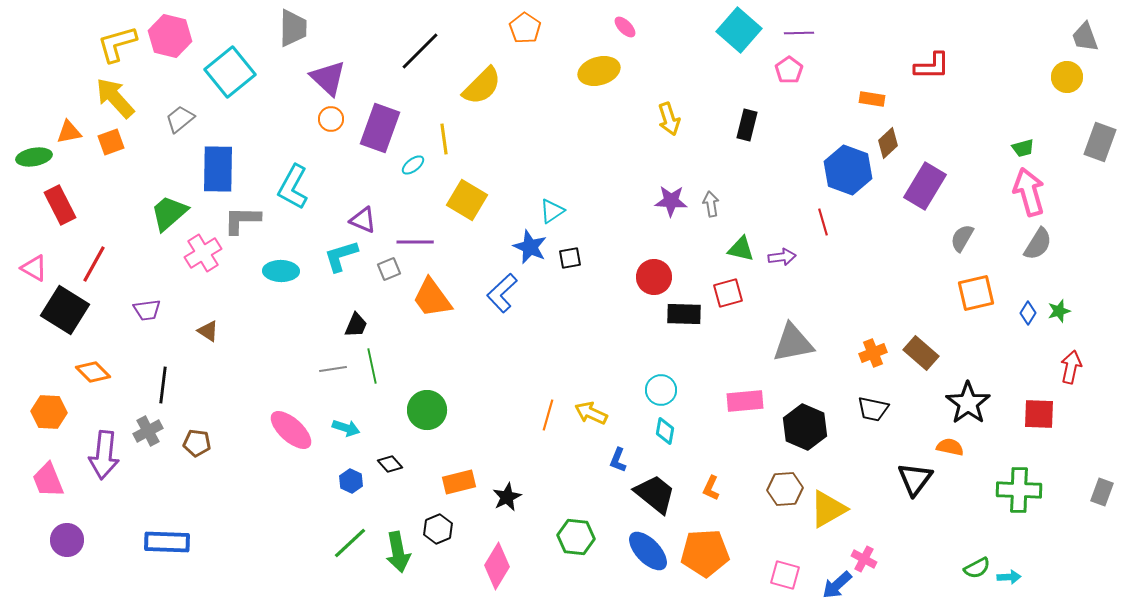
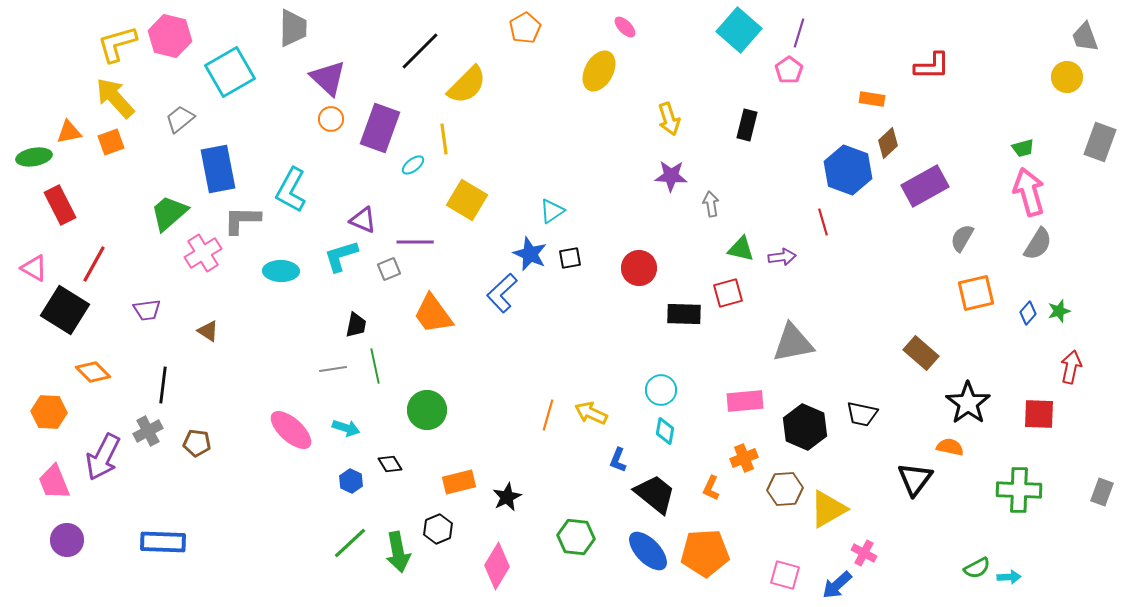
orange pentagon at (525, 28): rotated 8 degrees clockwise
purple line at (799, 33): rotated 72 degrees counterclockwise
yellow ellipse at (599, 71): rotated 45 degrees counterclockwise
cyan square at (230, 72): rotated 9 degrees clockwise
yellow semicircle at (482, 86): moved 15 px left, 1 px up
blue rectangle at (218, 169): rotated 12 degrees counterclockwise
purple rectangle at (925, 186): rotated 30 degrees clockwise
cyan L-shape at (293, 187): moved 2 px left, 3 px down
purple star at (671, 201): moved 25 px up
blue star at (530, 247): moved 7 px down
red circle at (654, 277): moved 15 px left, 9 px up
orange trapezoid at (432, 298): moved 1 px right, 16 px down
blue diamond at (1028, 313): rotated 10 degrees clockwise
black trapezoid at (356, 325): rotated 12 degrees counterclockwise
orange cross at (873, 353): moved 129 px left, 105 px down
green line at (372, 366): moved 3 px right
black trapezoid at (873, 409): moved 11 px left, 5 px down
purple arrow at (104, 455): moved 1 px left, 2 px down; rotated 21 degrees clockwise
black diamond at (390, 464): rotated 10 degrees clockwise
pink trapezoid at (48, 480): moved 6 px right, 2 px down
blue rectangle at (167, 542): moved 4 px left
pink cross at (864, 559): moved 6 px up
